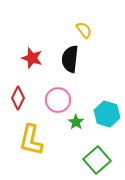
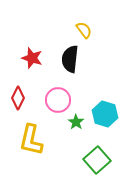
cyan hexagon: moved 2 px left
